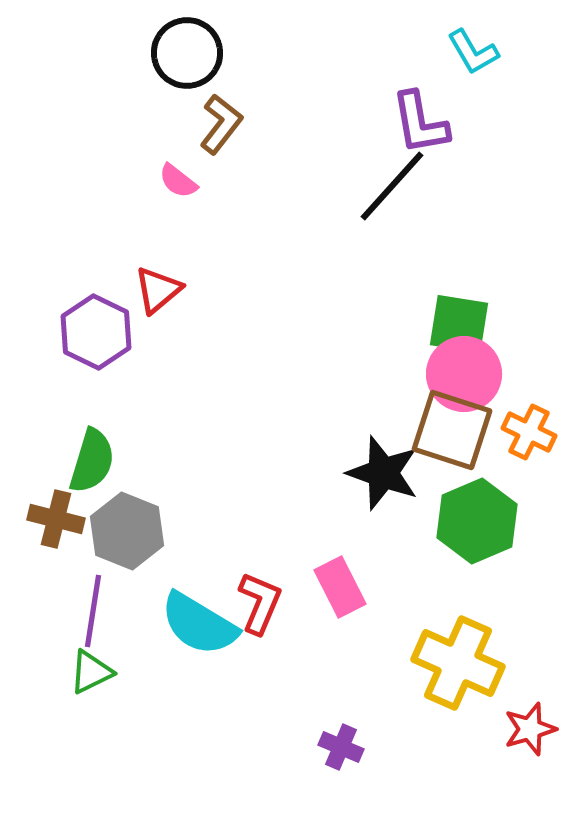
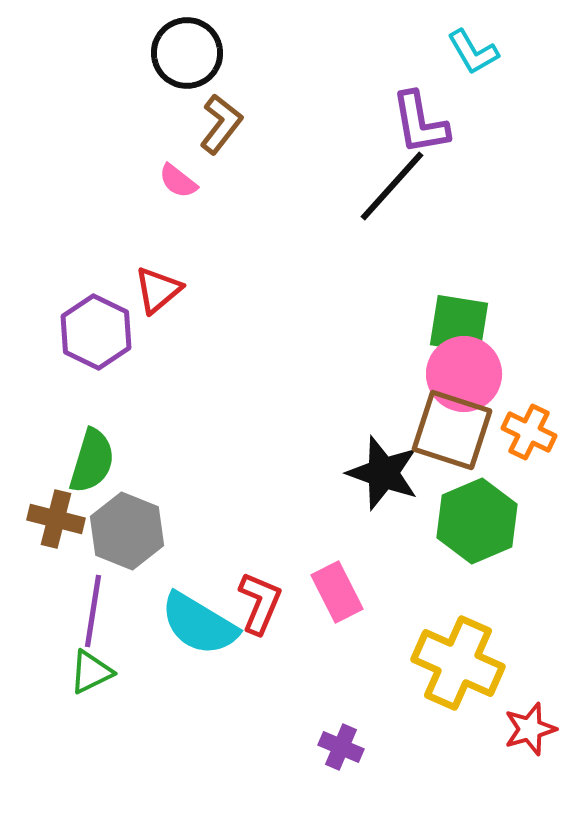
pink rectangle: moved 3 px left, 5 px down
